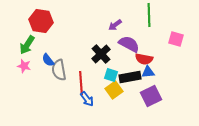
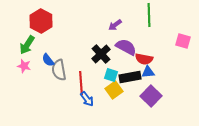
red hexagon: rotated 20 degrees clockwise
pink square: moved 7 px right, 2 px down
purple semicircle: moved 3 px left, 3 px down
purple square: rotated 20 degrees counterclockwise
